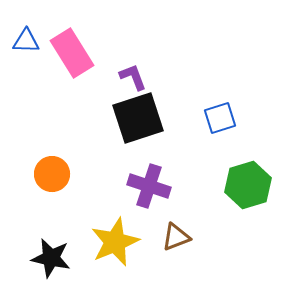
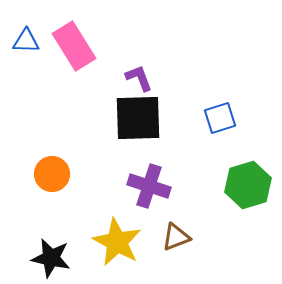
pink rectangle: moved 2 px right, 7 px up
purple L-shape: moved 6 px right, 1 px down
black square: rotated 16 degrees clockwise
yellow star: moved 2 px right; rotated 21 degrees counterclockwise
